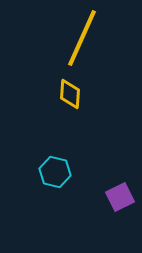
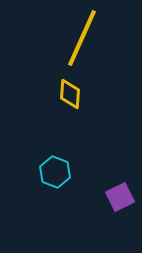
cyan hexagon: rotated 8 degrees clockwise
